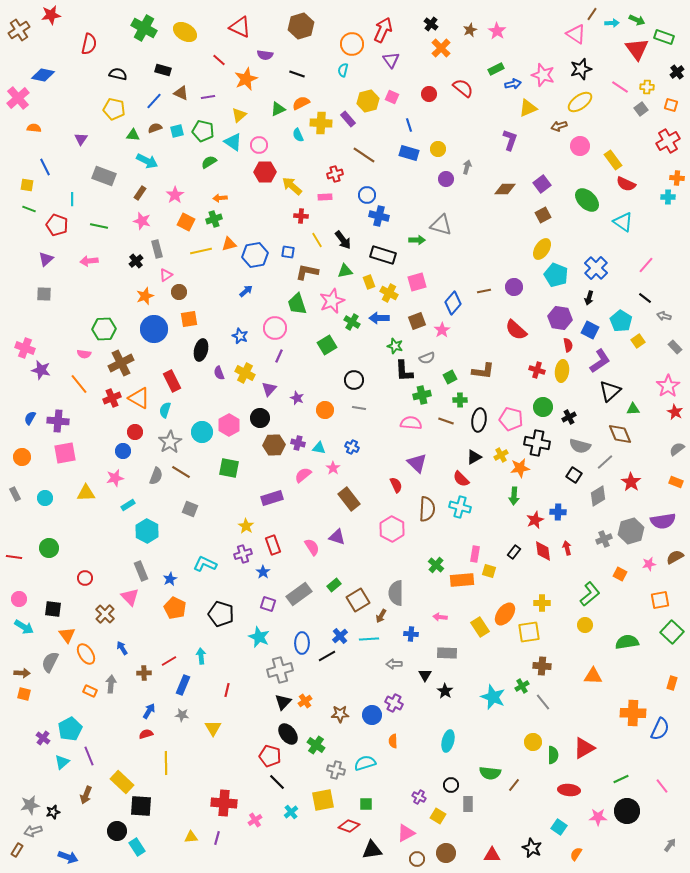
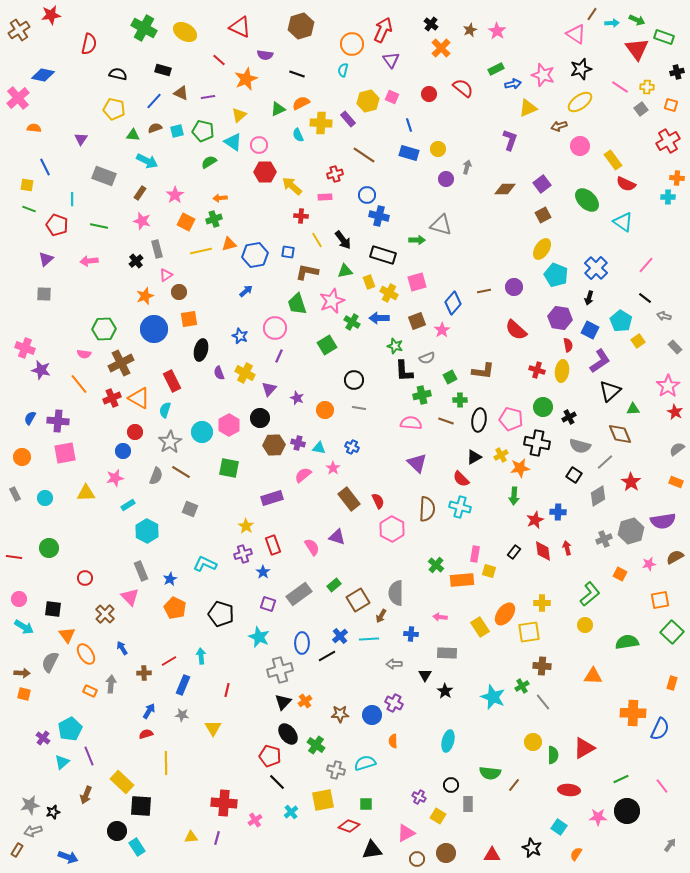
black cross at (677, 72): rotated 24 degrees clockwise
red semicircle at (396, 485): moved 18 px left, 16 px down
